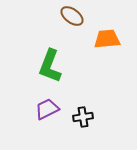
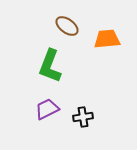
brown ellipse: moved 5 px left, 10 px down
